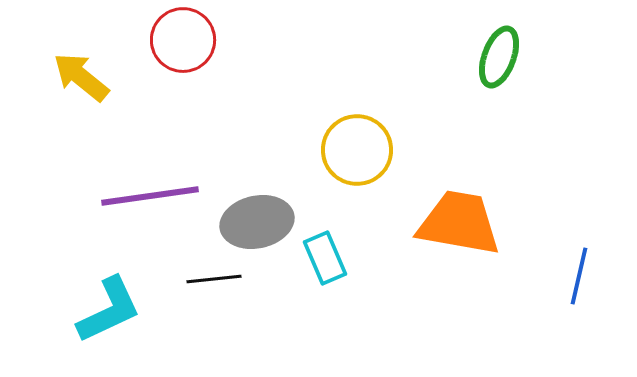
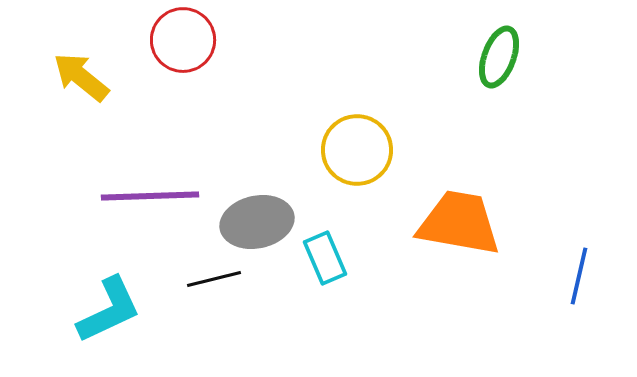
purple line: rotated 6 degrees clockwise
black line: rotated 8 degrees counterclockwise
